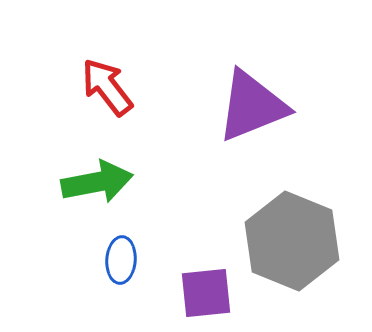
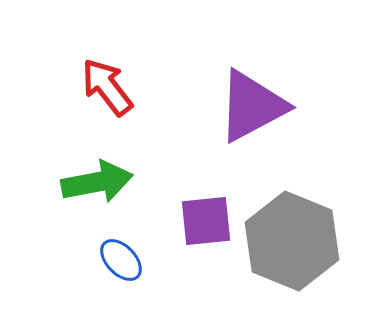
purple triangle: rotated 6 degrees counterclockwise
blue ellipse: rotated 48 degrees counterclockwise
purple square: moved 72 px up
